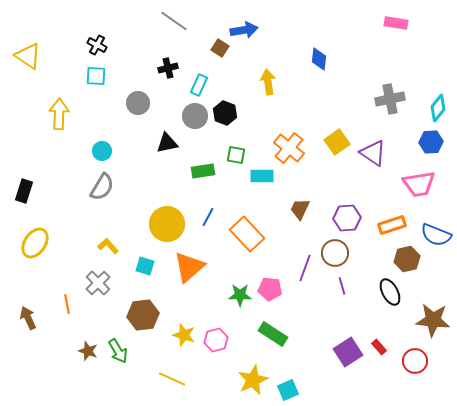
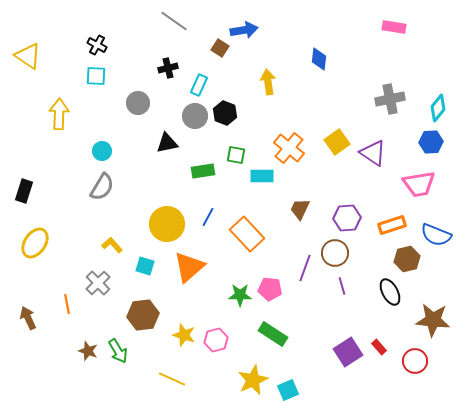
pink rectangle at (396, 23): moved 2 px left, 4 px down
yellow L-shape at (108, 246): moved 4 px right, 1 px up
